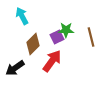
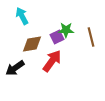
brown diamond: moved 1 px left; rotated 35 degrees clockwise
